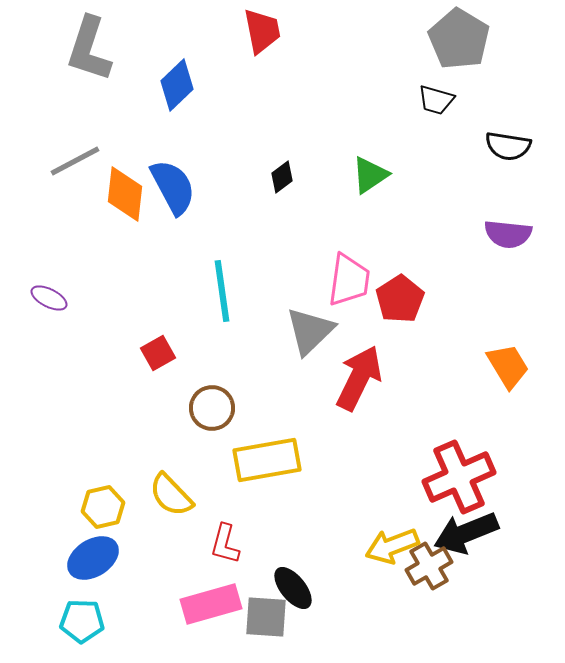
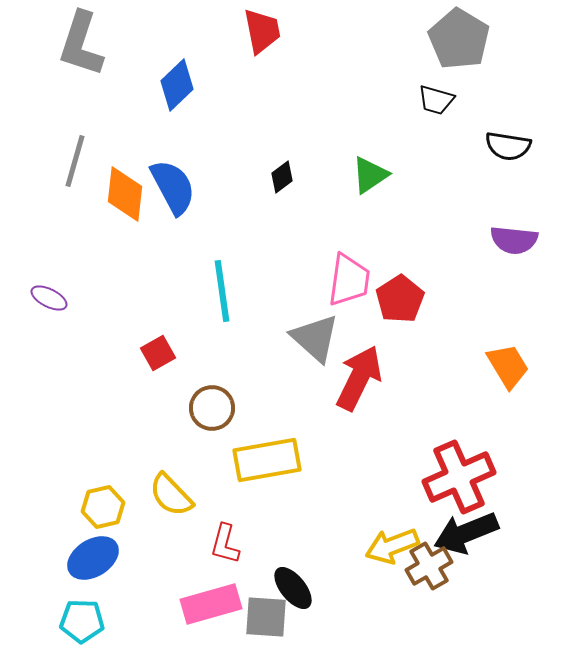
gray L-shape: moved 8 px left, 5 px up
gray line: rotated 46 degrees counterclockwise
purple semicircle: moved 6 px right, 6 px down
gray triangle: moved 5 px right, 7 px down; rotated 34 degrees counterclockwise
